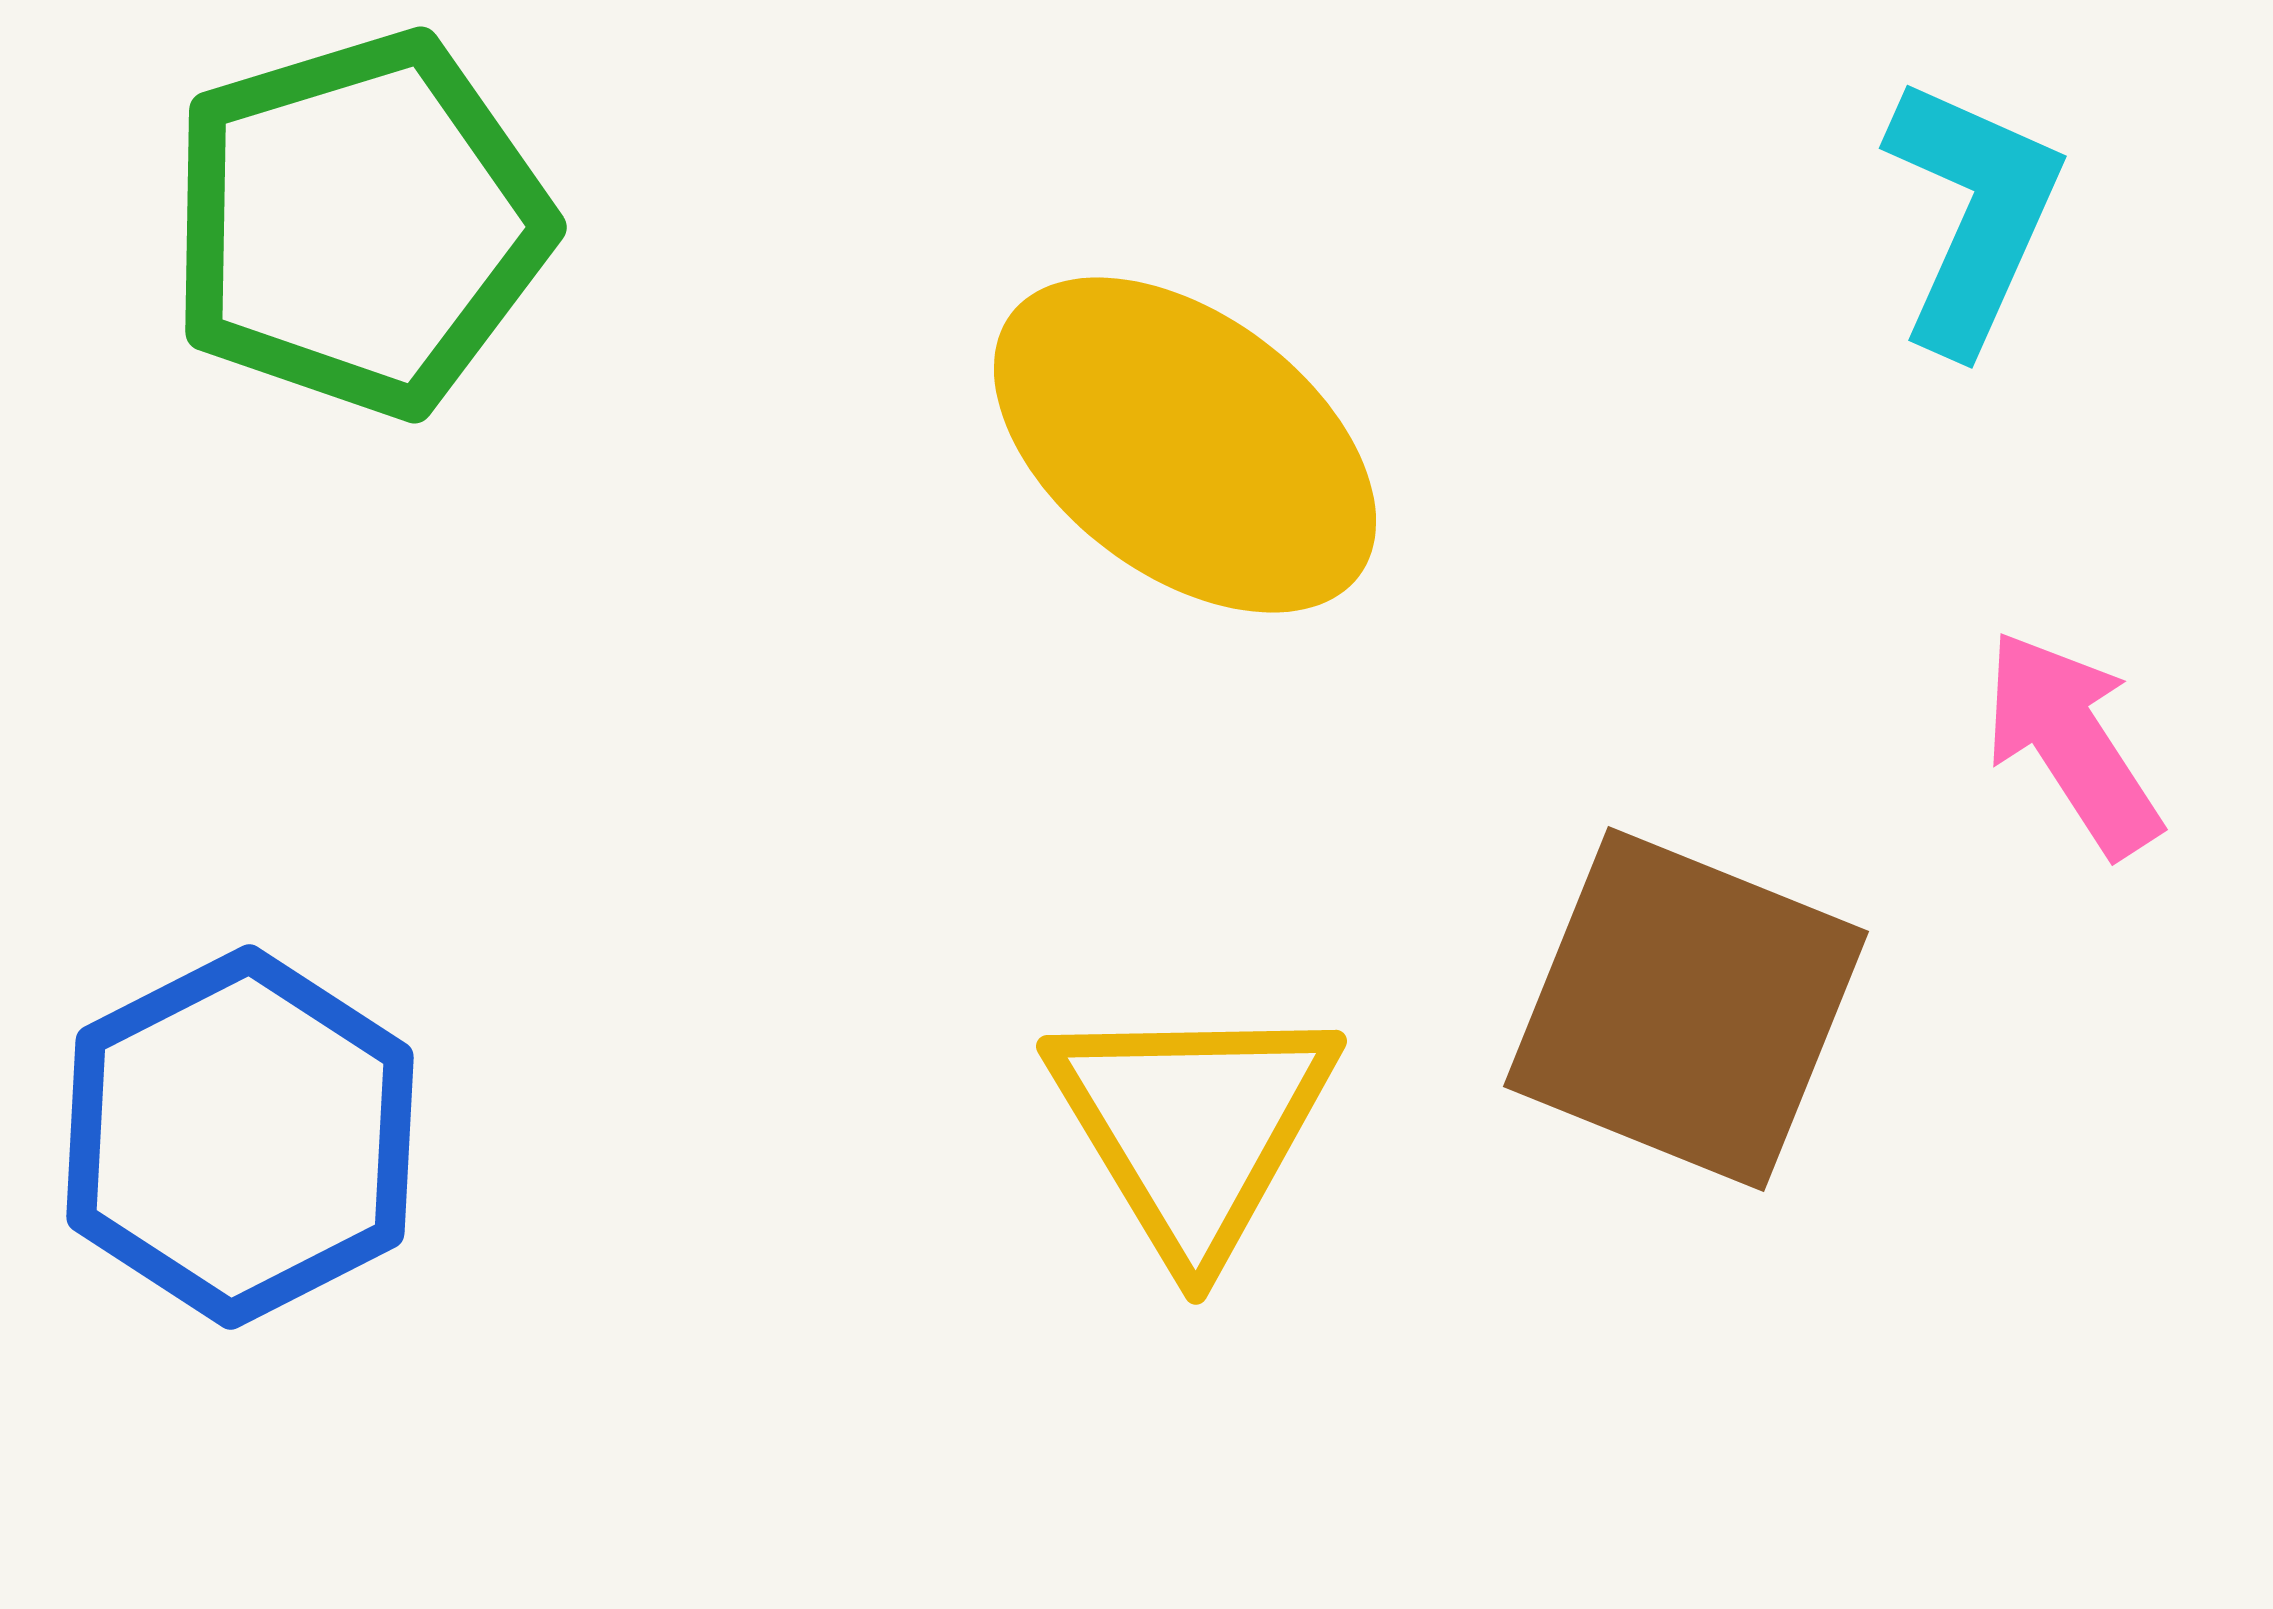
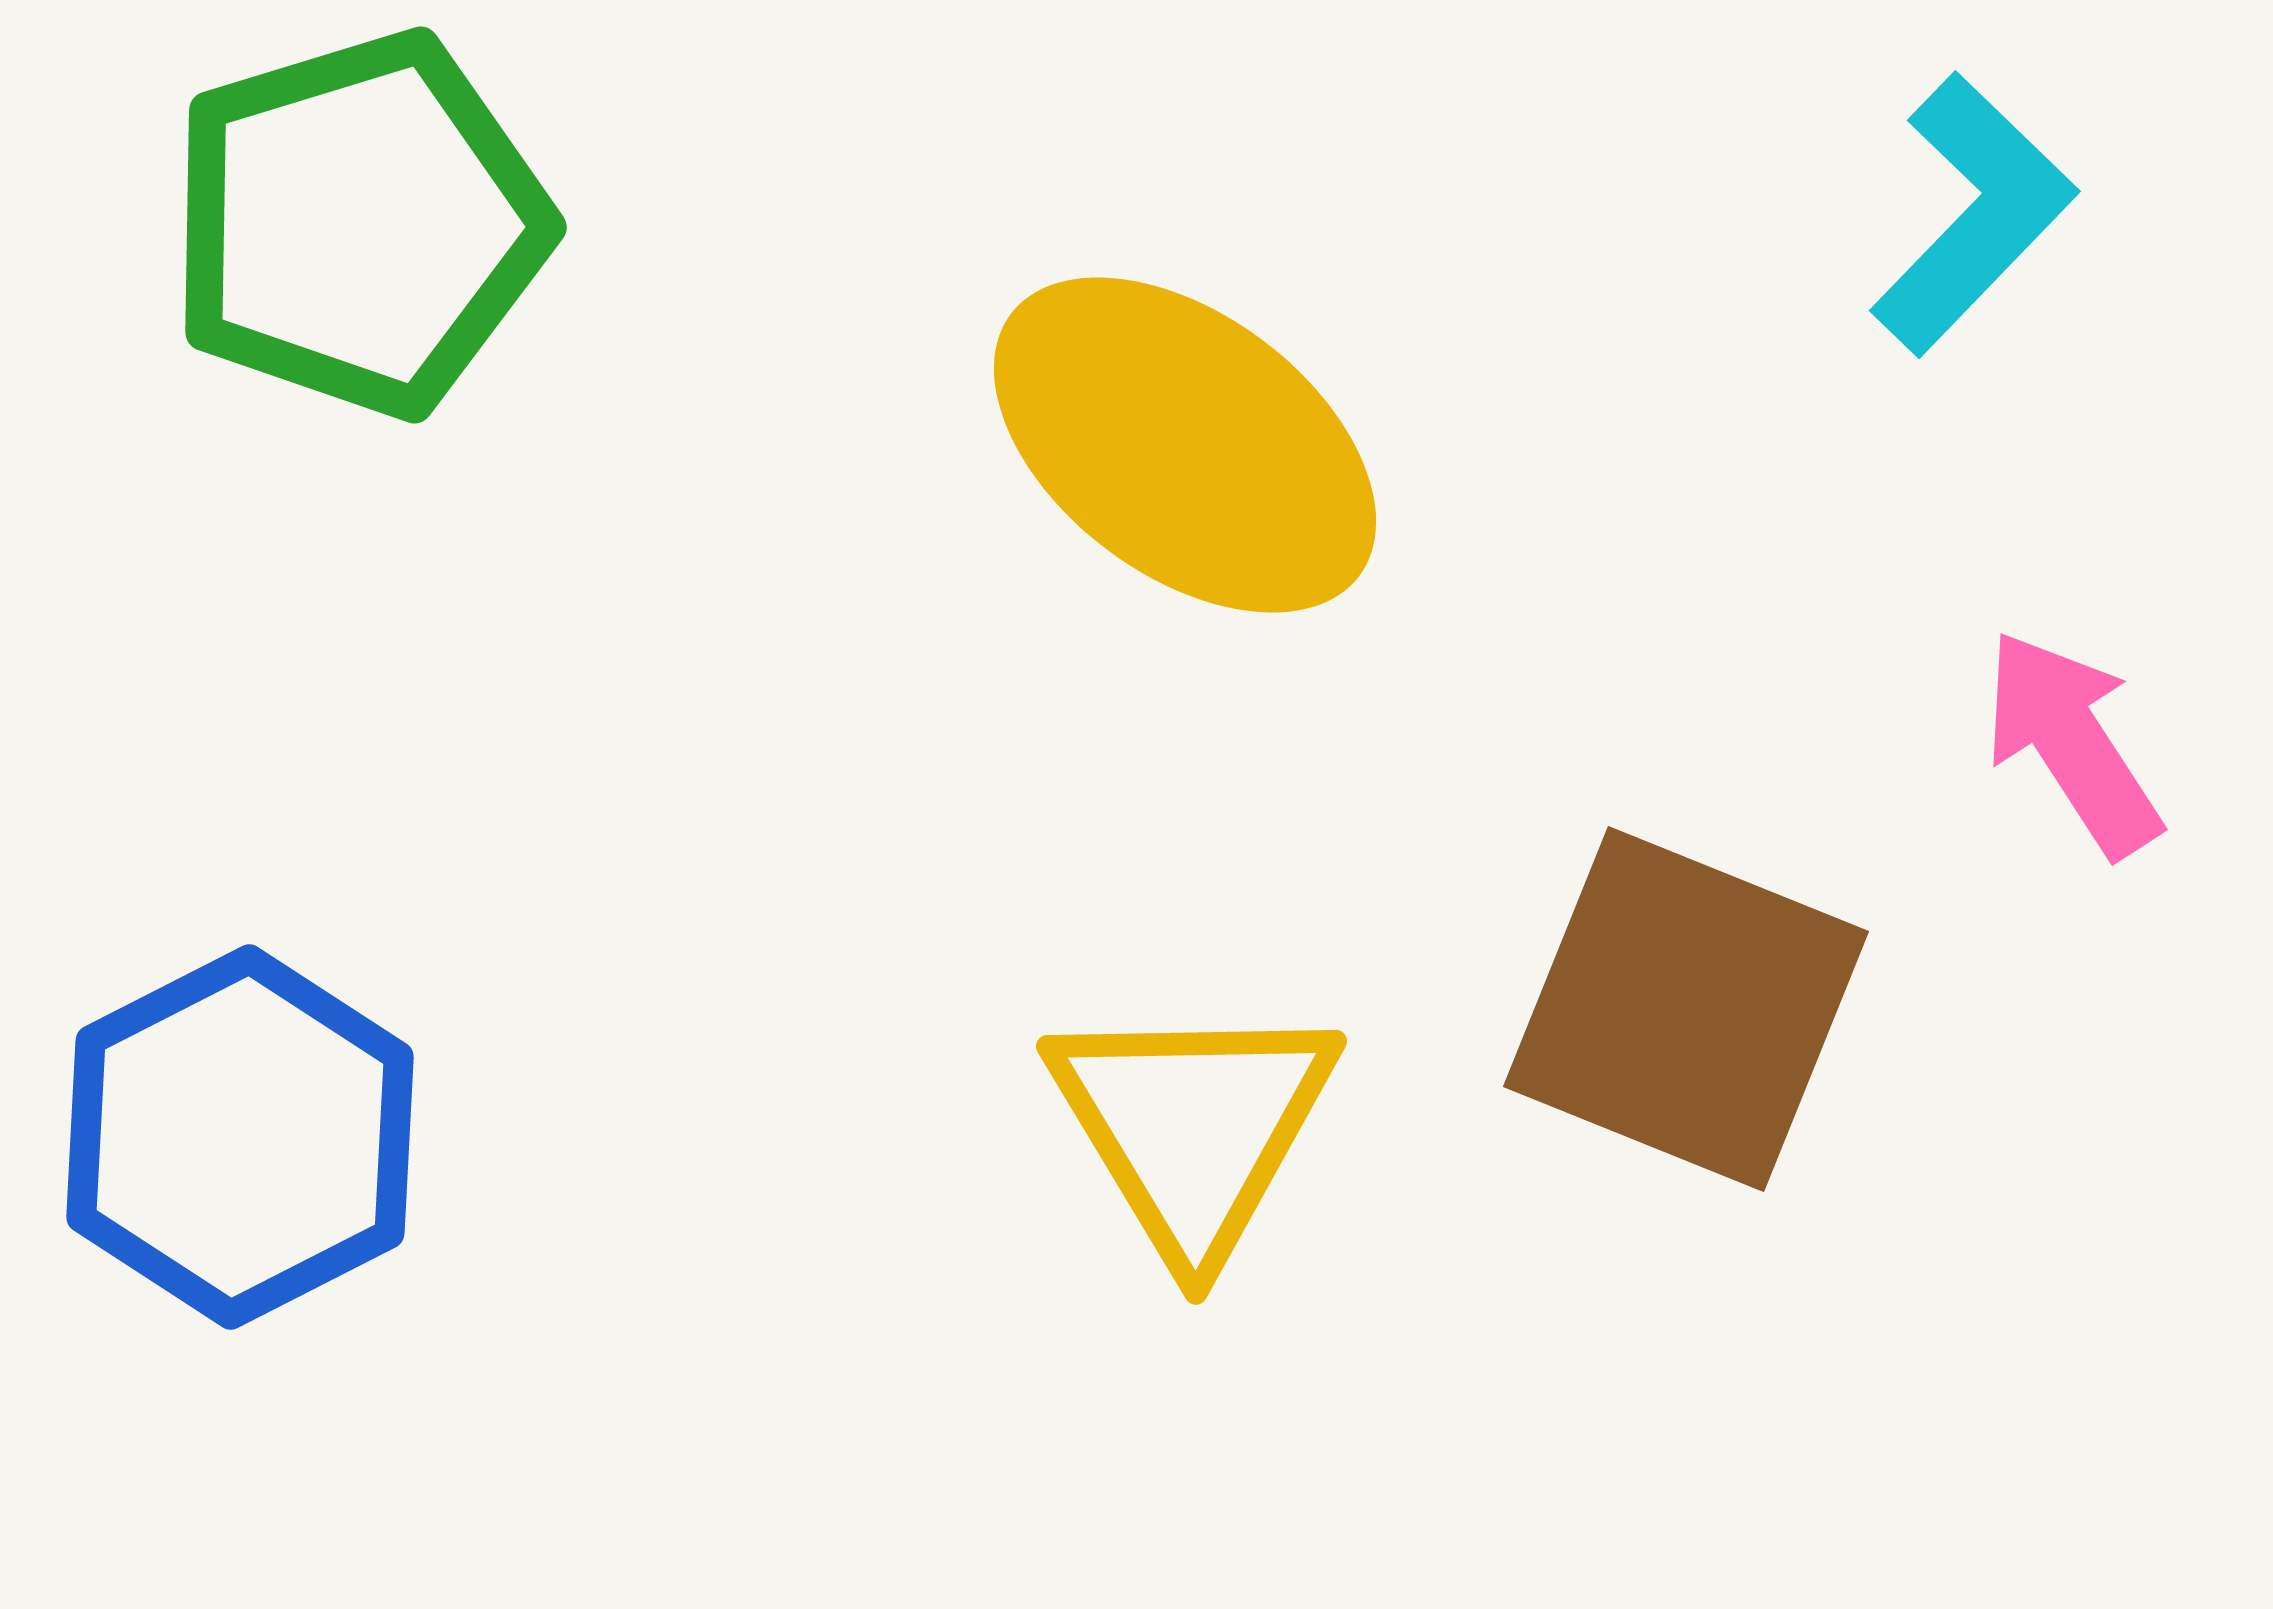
cyan L-shape: rotated 20 degrees clockwise
